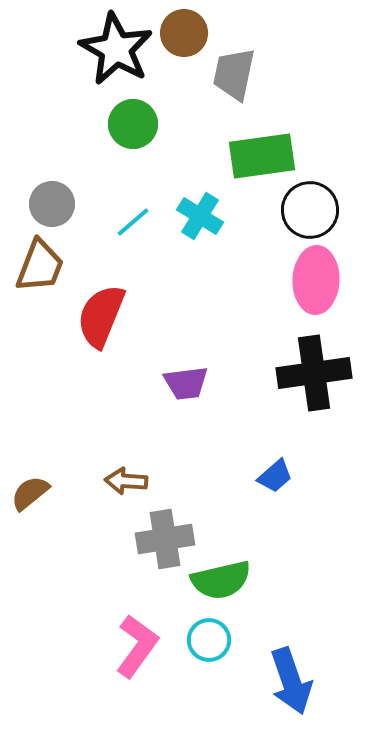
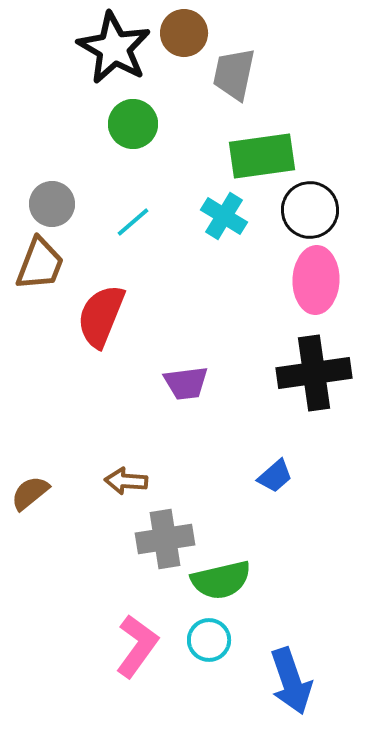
black star: moved 2 px left, 1 px up
cyan cross: moved 24 px right
brown trapezoid: moved 2 px up
